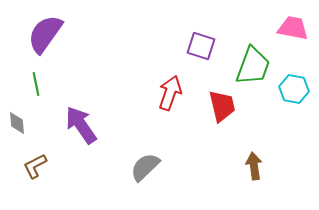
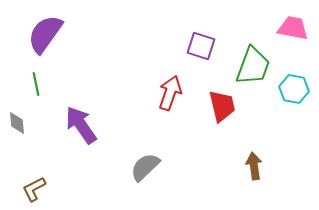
brown L-shape: moved 1 px left, 23 px down
